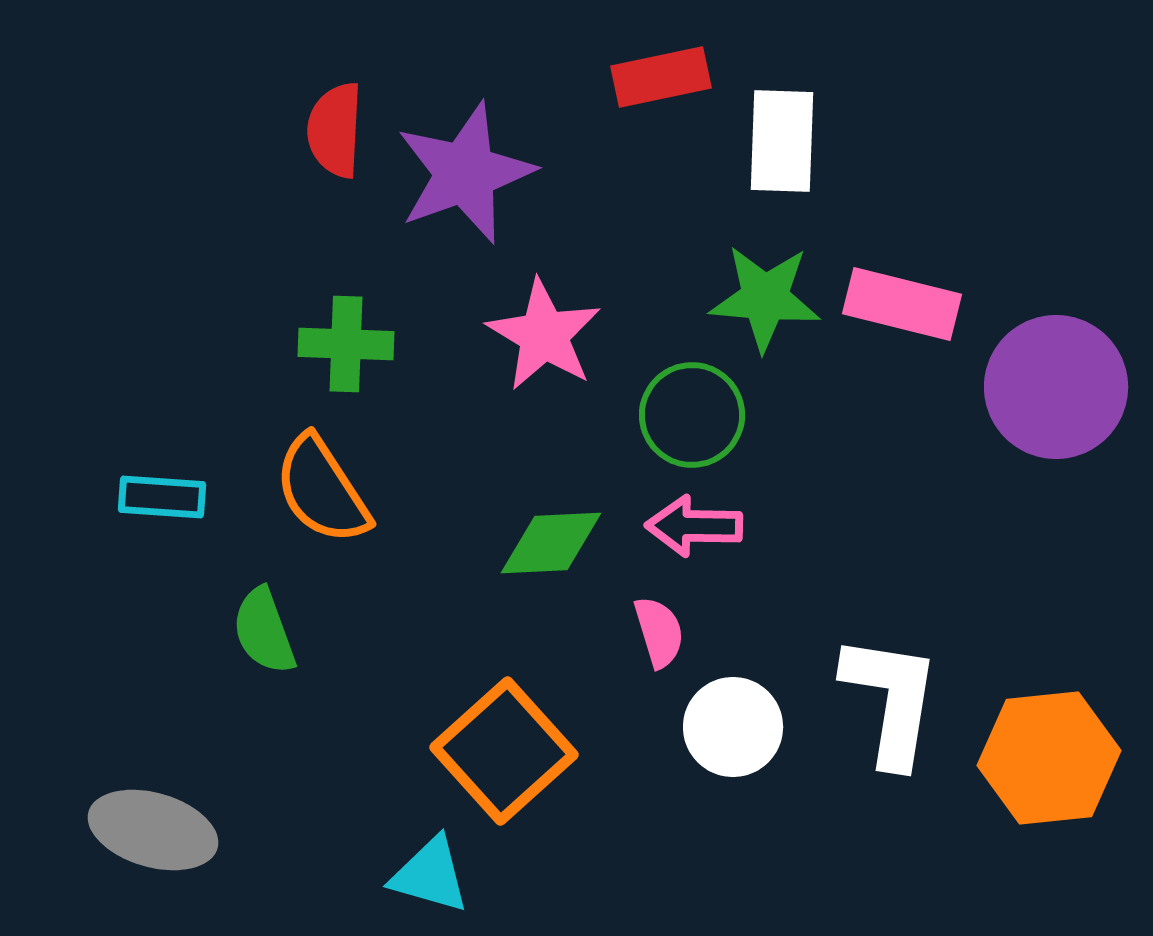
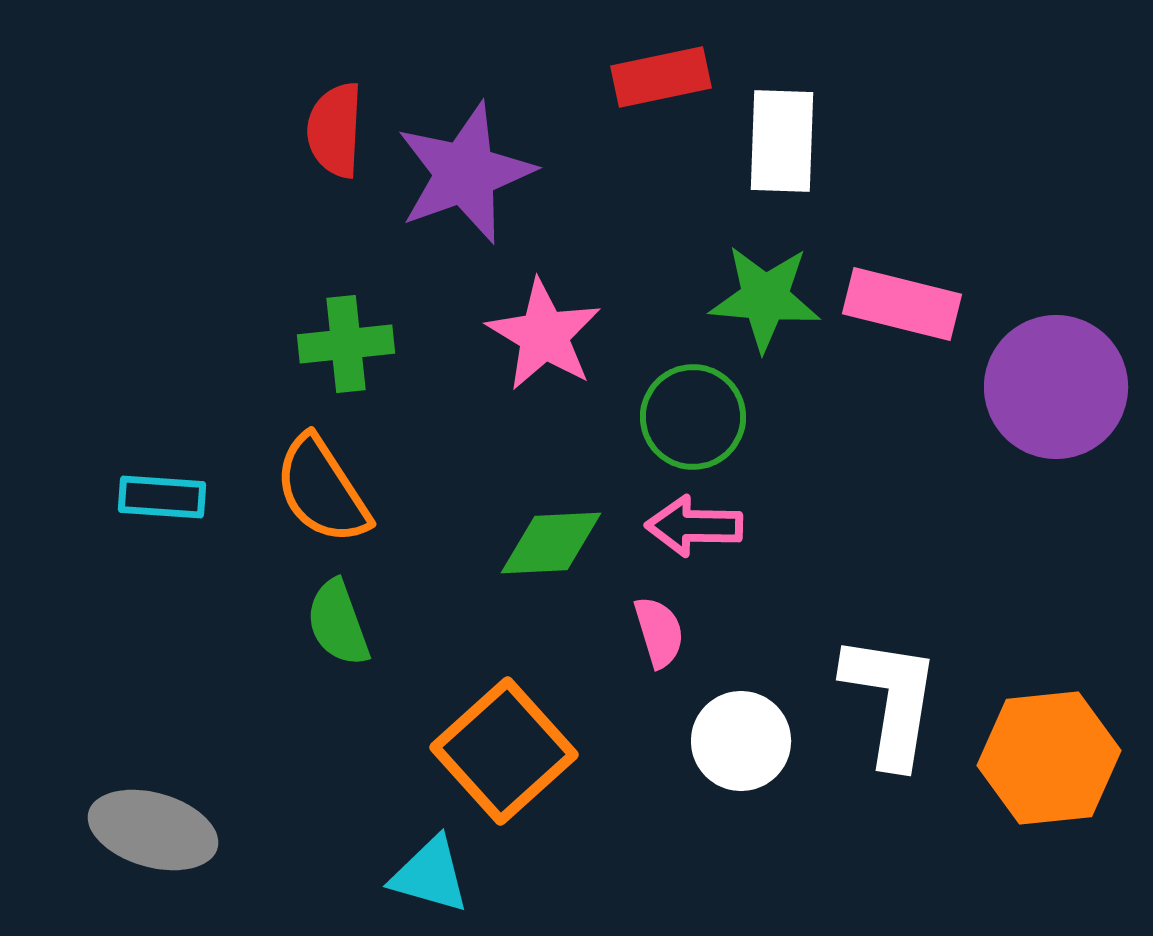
green cross: rotated 8 degrees counterclockwise
green circle: moved 1 px right, 2 px down
green semicircle: moved 74 px right, 8 px up
white circle: moved 8 px right, 14 px down
